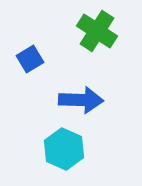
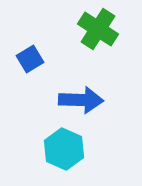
green cross: moved 1 px right, 2 px up
